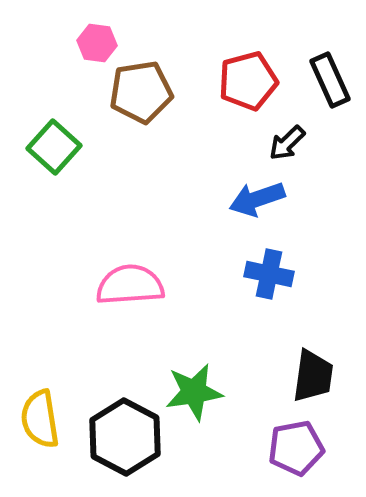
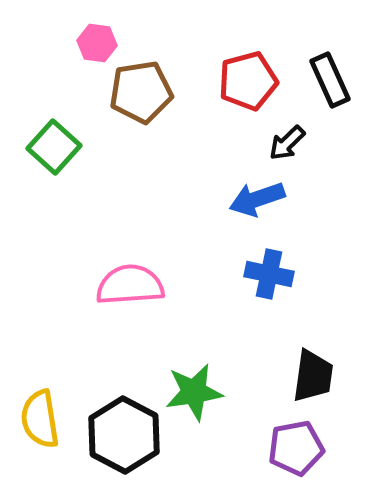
black hexagon: moved 1 px left, 2 px up
